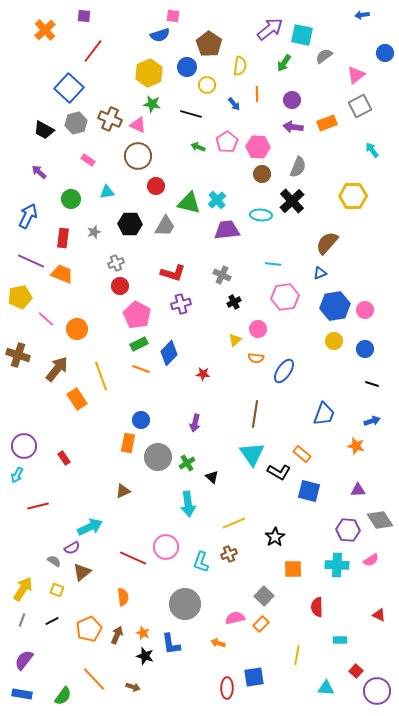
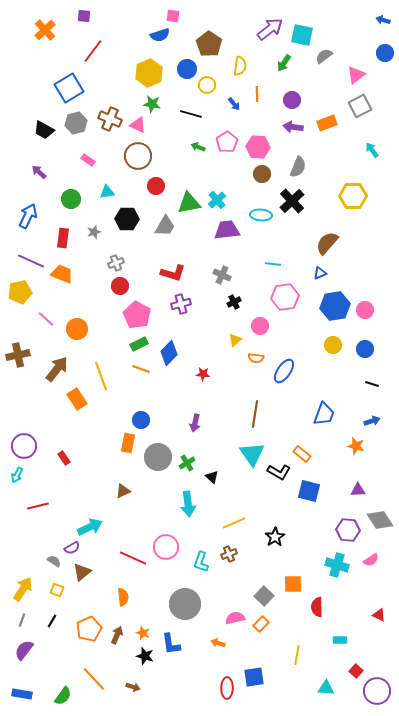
blue arrow at (362, 15): moved 21 px right, 5 px down; rotated 24 degrees clockwise
blue circle at (187, 67): moved 2 px down
blue square at (69, 88): rotated 16 degrees clockwise
green triangle at (189, 203): rotated 25 degrees counterclockwise
black hexagon at (130, 224): moved 3 px left, 5 px up
yellow pentagon at (20, 297): moved 5 px up
pink circle at (258, 329): moved 2 px right, 3 px up
yellow circle at (334, 341): moved 1 px left, 4 px down
brown cross at (18, 355): rotated 30 degrees counterclockwise
cyan cross at (337, 565): rotated 15 degrees clockwise
orange square at (293, 569): moved 15 px down
black line at (52, 621): rotated 32 degrees counterclockwise
purple semicircle at (24, 660): moved 10 px up
